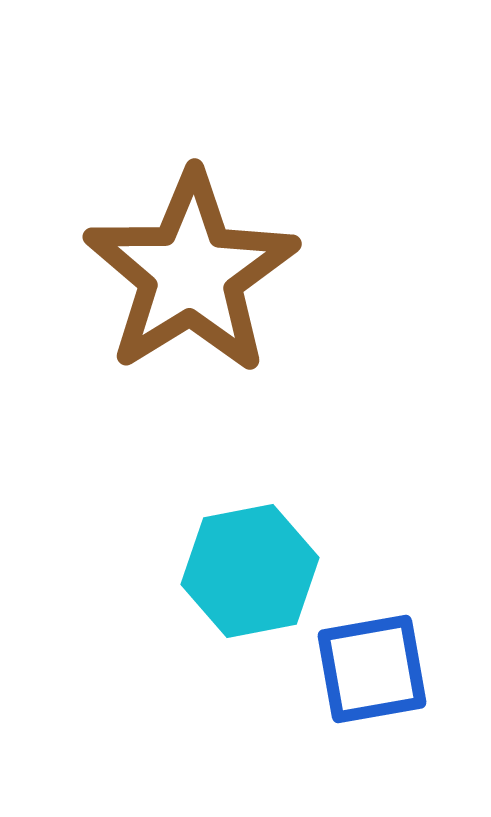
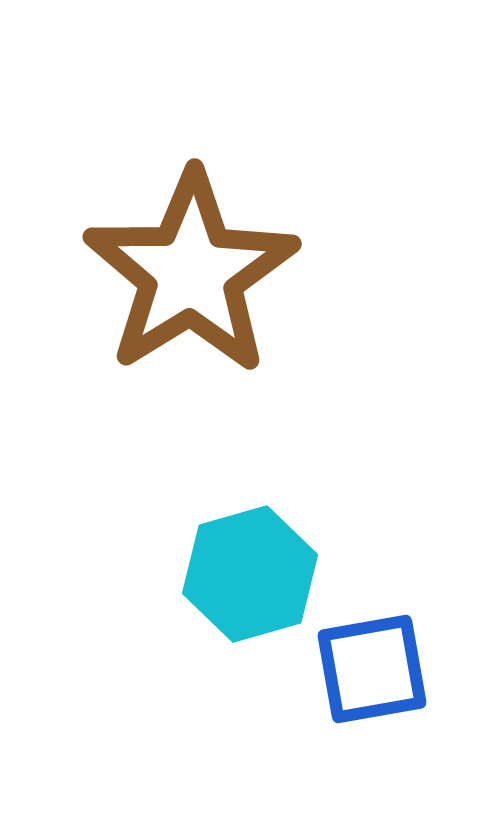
cyan hexagon: moved 3 px down; rotated 5 degrees counterclockwise
